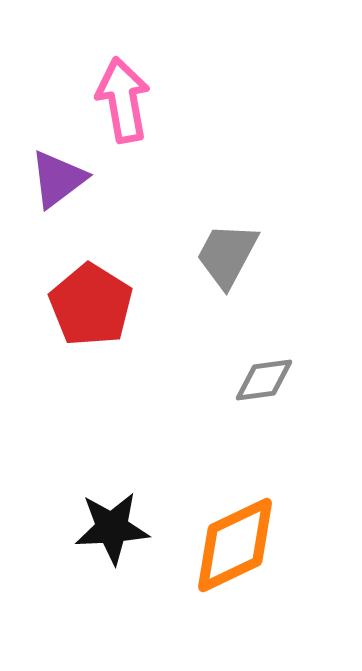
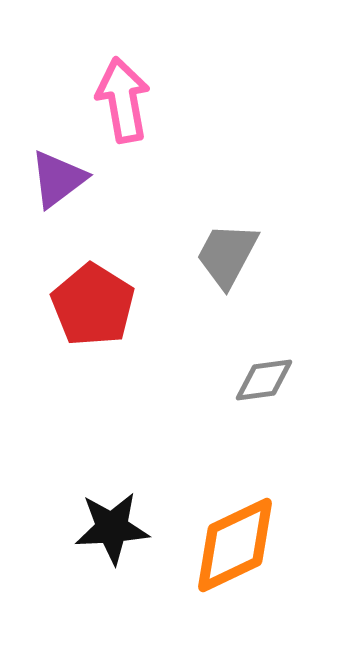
red pentagon: moved 2 px right
